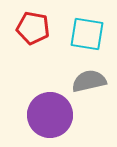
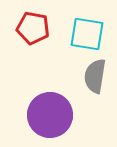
gray semicircle: moved 6 px right, 5 px up; rotated 68 degrees counterclockwise
